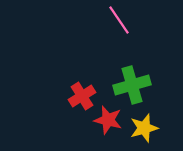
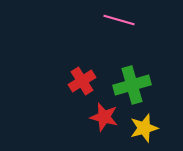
pink line: rotated 40 degrees counterclockwise
red cross: moved 15 px up
red star: moved 4 px left, 3 px up
